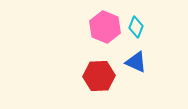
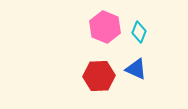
cyan diamond: moved 3 px right, 5 px down
blue triangle: moved 7 px down
